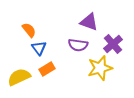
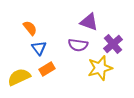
orange semicircle: moved 1 px right, 2 px up
